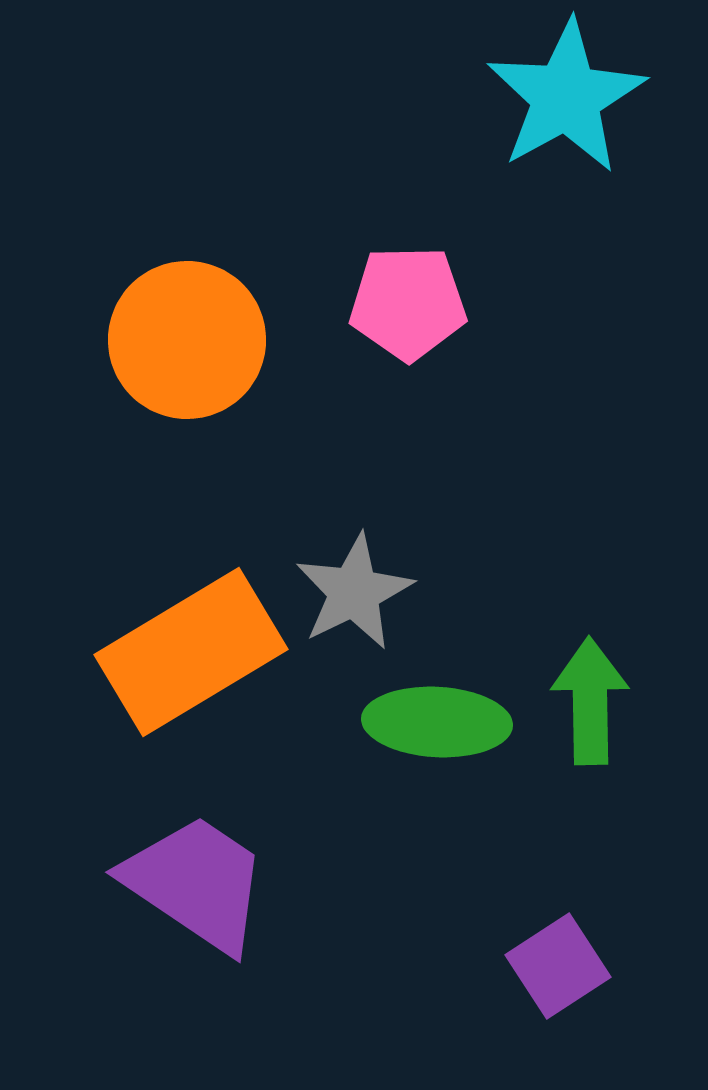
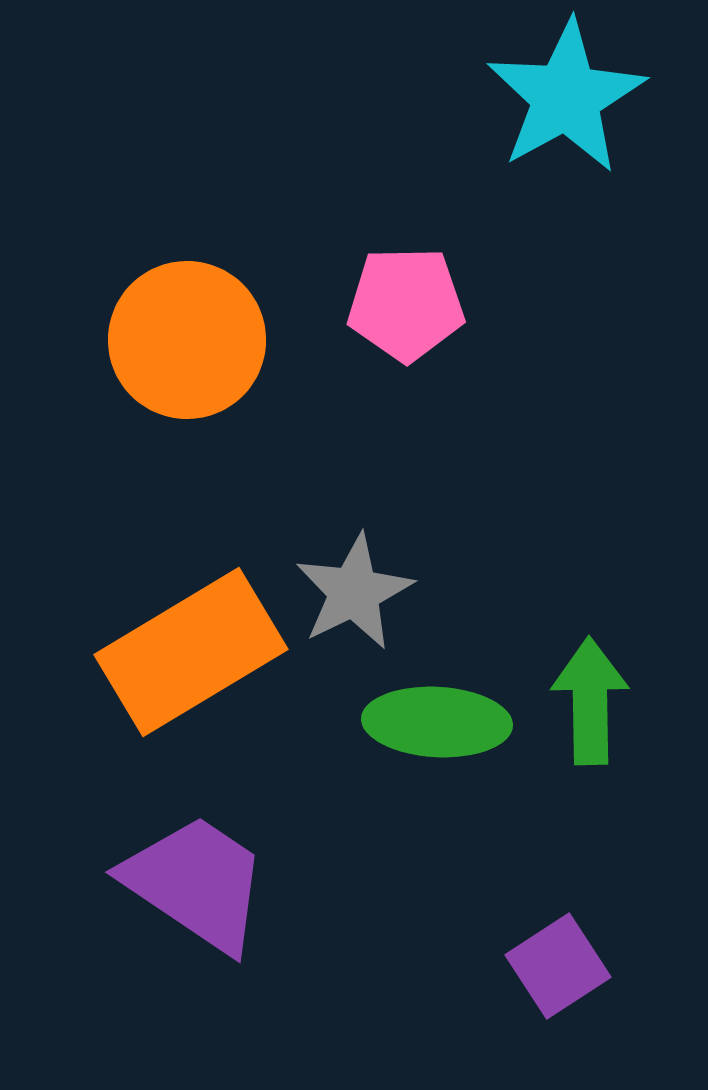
pink pentagon: moved 2 px left, 1 px down
